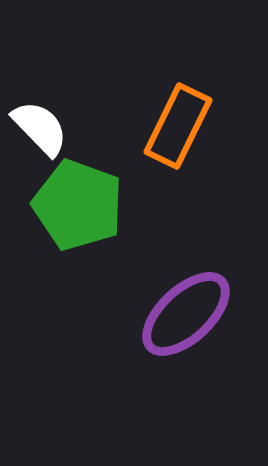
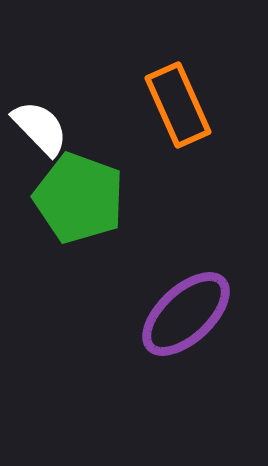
orange rectangle: moved 21 px up; rotated 50 degrees counterclockwise
green pentagon: moved 1 px right, 7 px up
